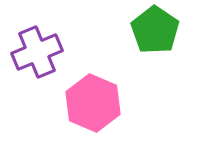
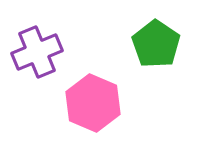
green pentagon: moved 1 px right, 14 px down
